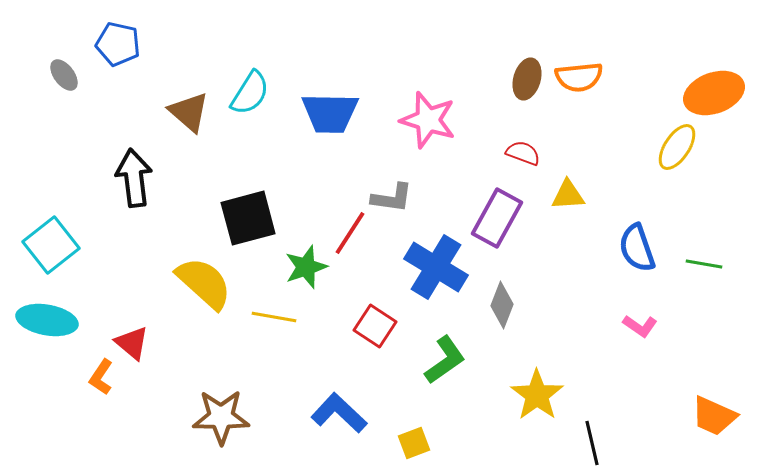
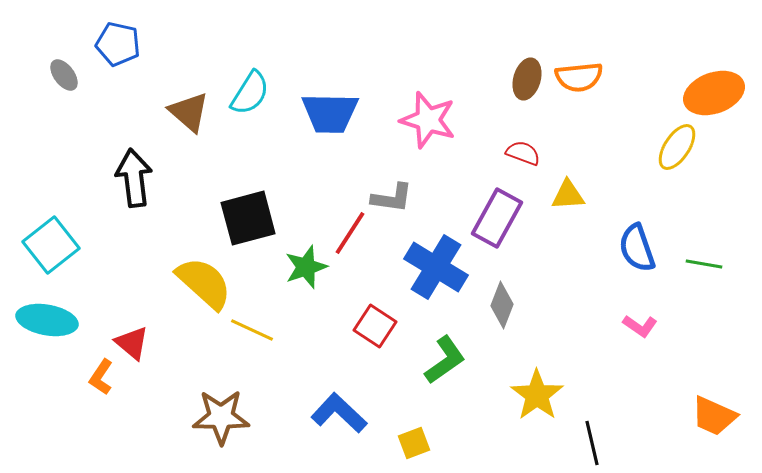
yellow line: moved 22 px left, 13 px down; rotated 15 degrees clockwise
